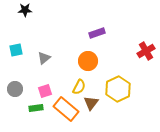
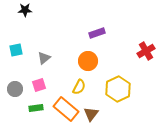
pink square: moved 6 px left, 6 px up
brown triangle: moved 11 px down
